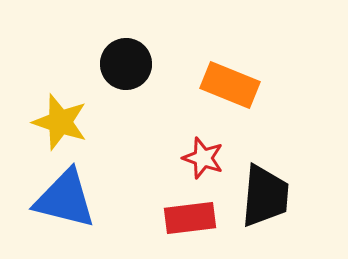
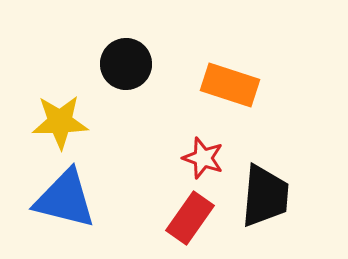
orange rectangle: rotated 4 degrees counterclockwise
yellow star: rotated 20 degrees counterclockwise
red rectangle: rotated 48 degrees counterclockwise
